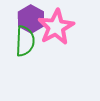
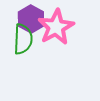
green semicircle: moved 2 px left, 2 px up
